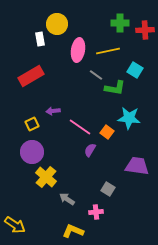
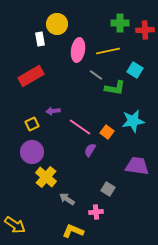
cyan star: moved 4 px right, 3 px down; rotated 15 degrees counterclockwise
